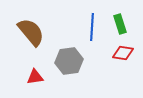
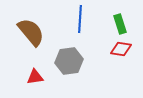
blue line: moved 12 px left, 8 px up
red diamond: moved 2 px left, 4 px up
